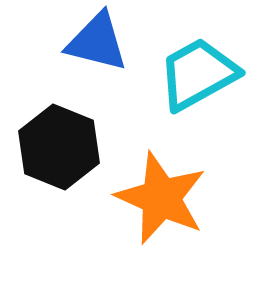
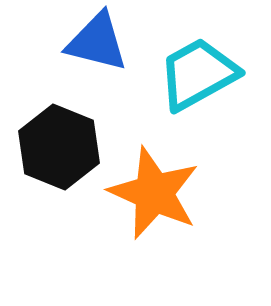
orange star: moved 7 px left, 5 px up
